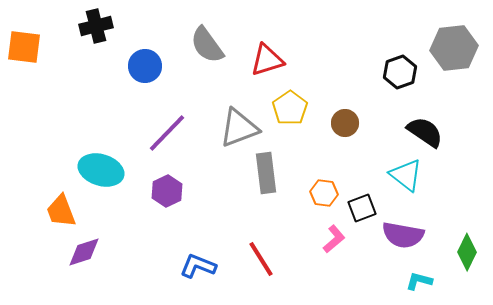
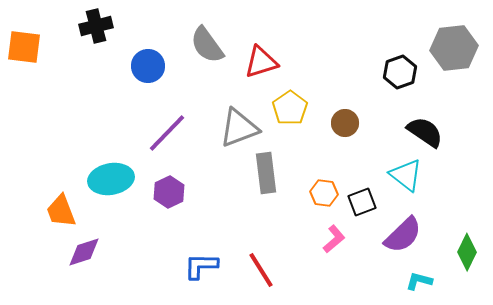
red triangle: moved 6 px left, 2 px down
blue circle: moved 3 px right
cyan ellipse: moved 10 px right, 9 px down; rotated 27 degrees counterclockwise
purple hexagon: moved 2 px right, 1 px down
black square: moved 6 px up
purple semicircle: rotated 54 degrees counterclockwise
red line: moved 11 px down
blue L-shape: moved 3 px right; rotated 21 degrees counterclockwise
